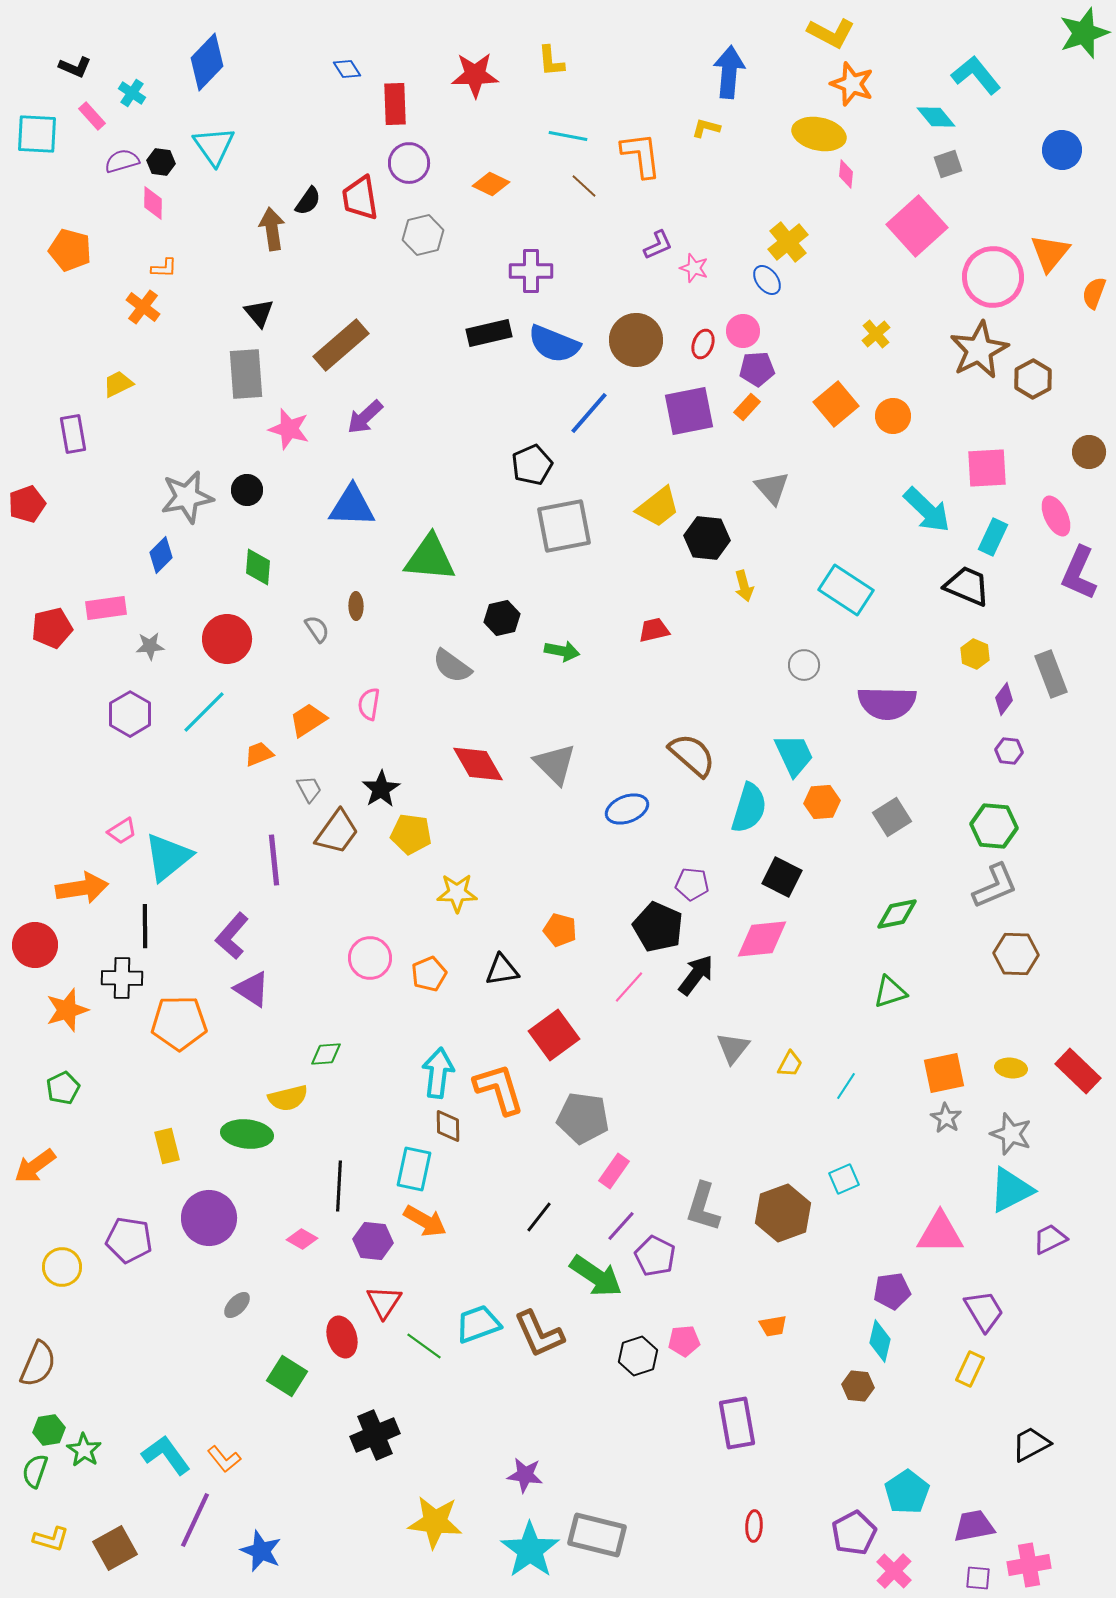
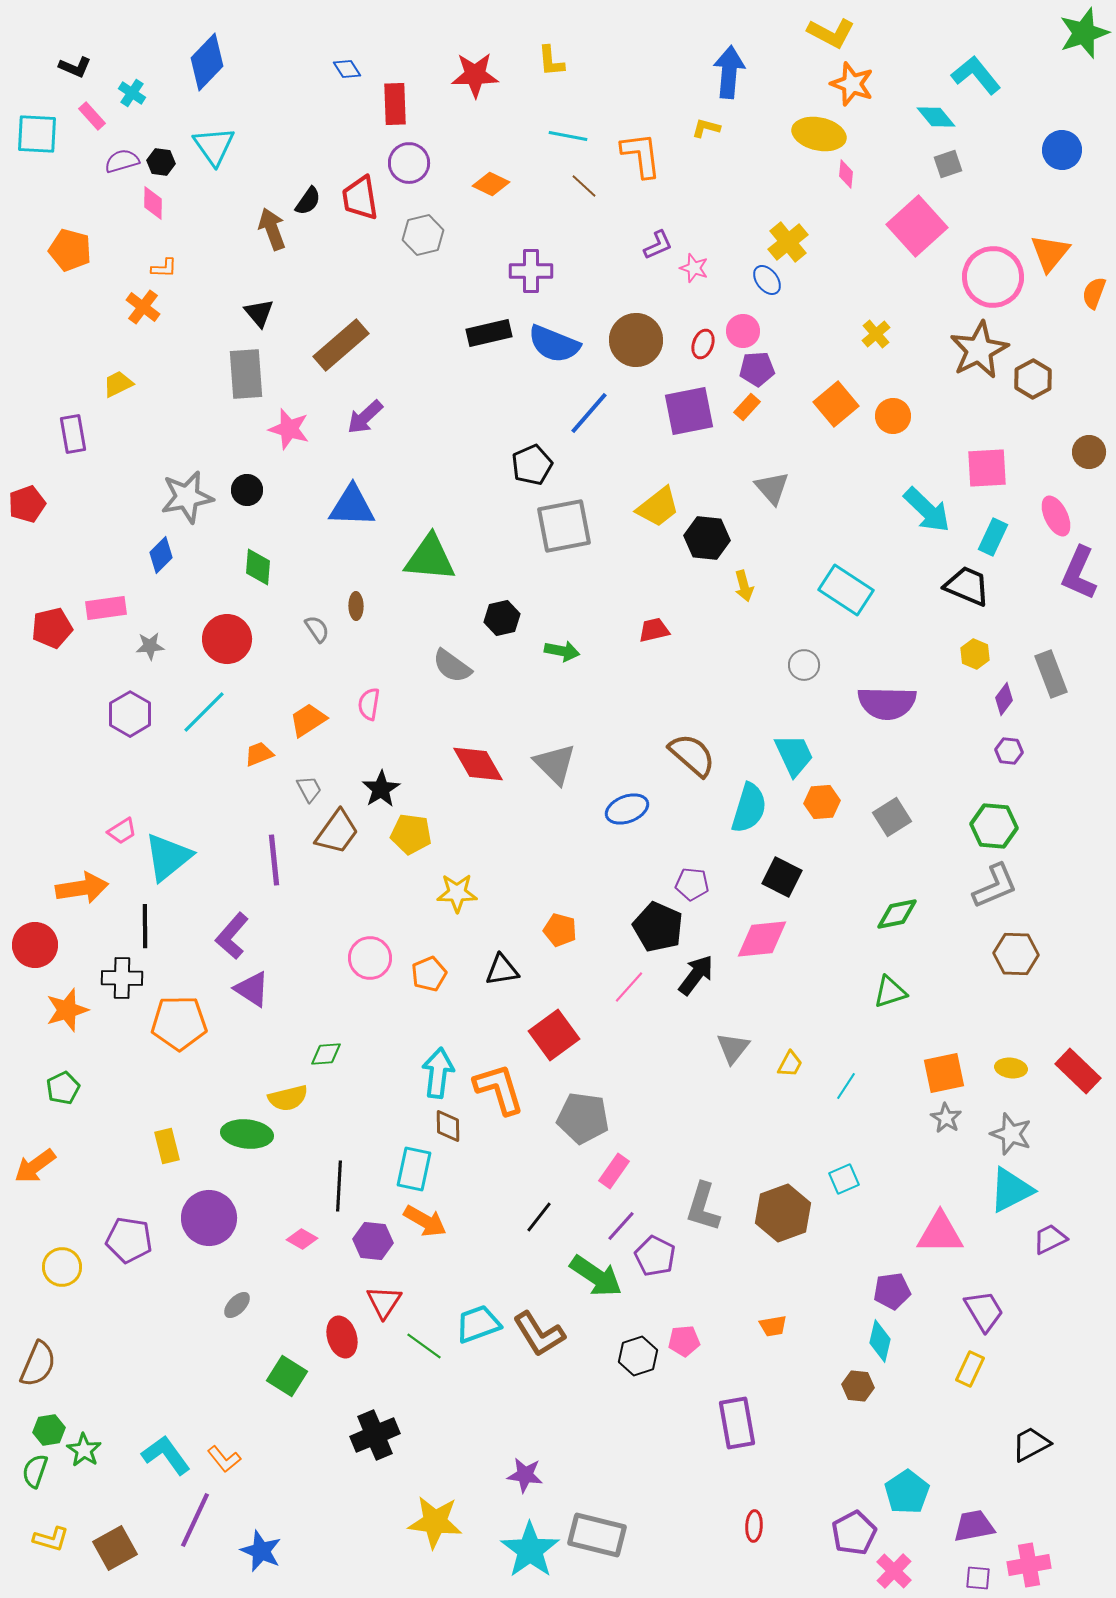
brown arrow at (272, 229): rotated 12 degrees counterclockwise
brown L-shape at (539, 1334): rotated 8 degrees counterclockwise
